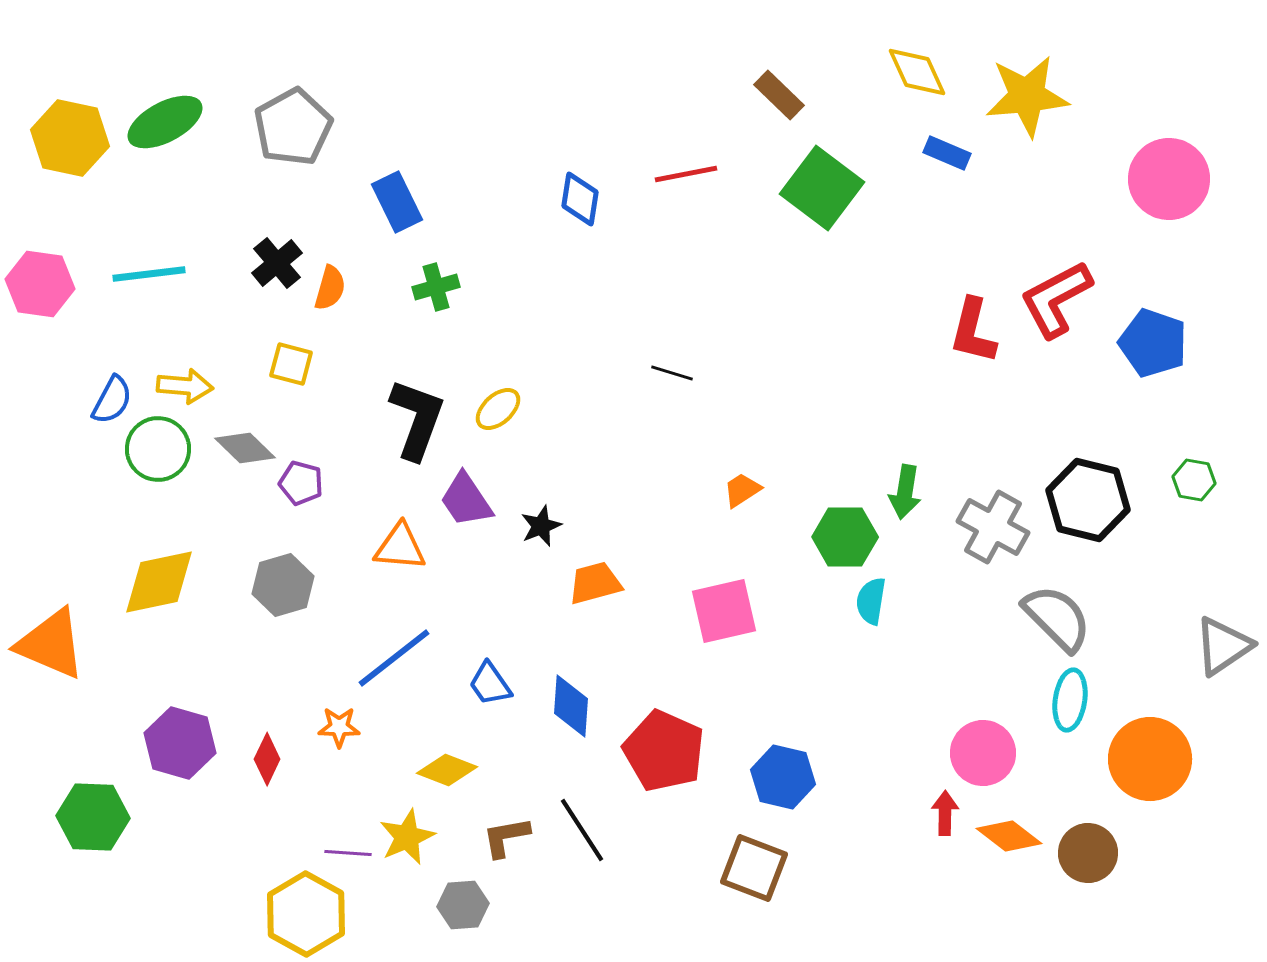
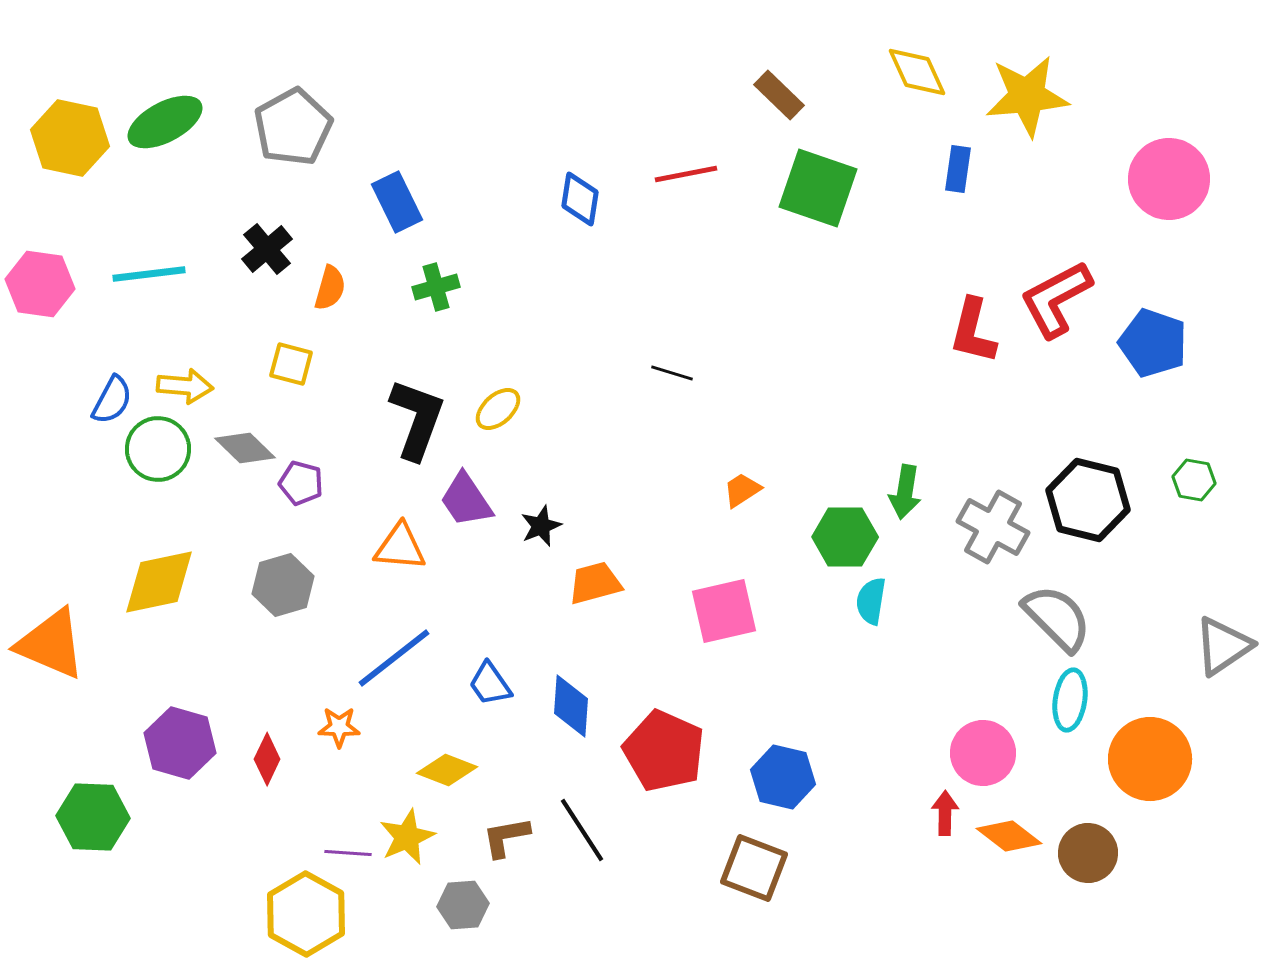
blue rectangle at (947, 153): moved 11 px right, 16 px down; rotated 75 degrees clockwise
green square at (822, 188): moved 4 px left; rotated 18 degrees counterclockwise
black cross at (277, 263): moved 10 px left, 14 px up
